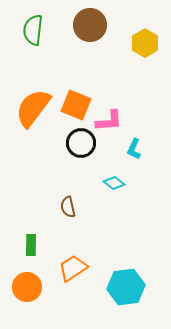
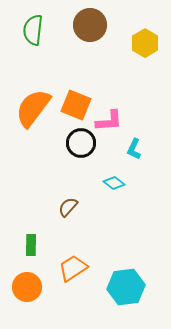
brown semicircle: rotated 55 degrees clockwise
